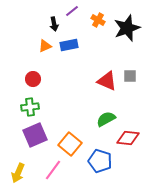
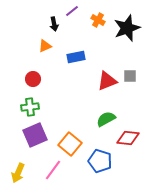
blue rectangle: moved 7 px right, 12 px down
red triangle: rotated 45 degrees counterclockwise
